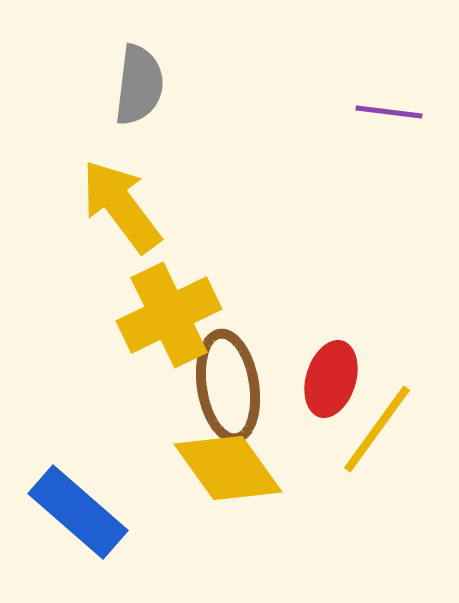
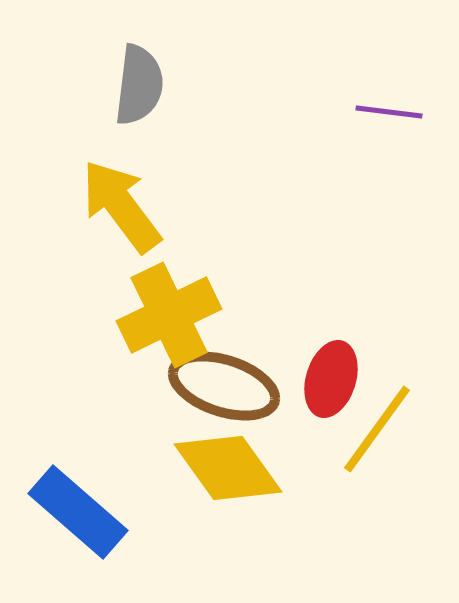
brown ellipse: moved 4 px left; rotated 63 degrees counterclockwise
